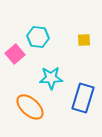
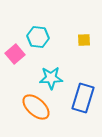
orange ellipse: moved 6 px right
